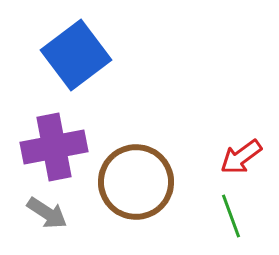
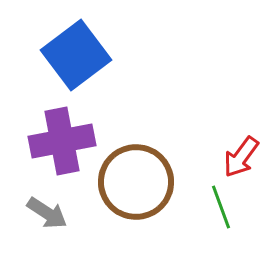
purple cross: moved 8 px right, 6 px up
red arrow: rotated 18 degrees counterclockwise
green line: moved 10 px left, 9 px up
